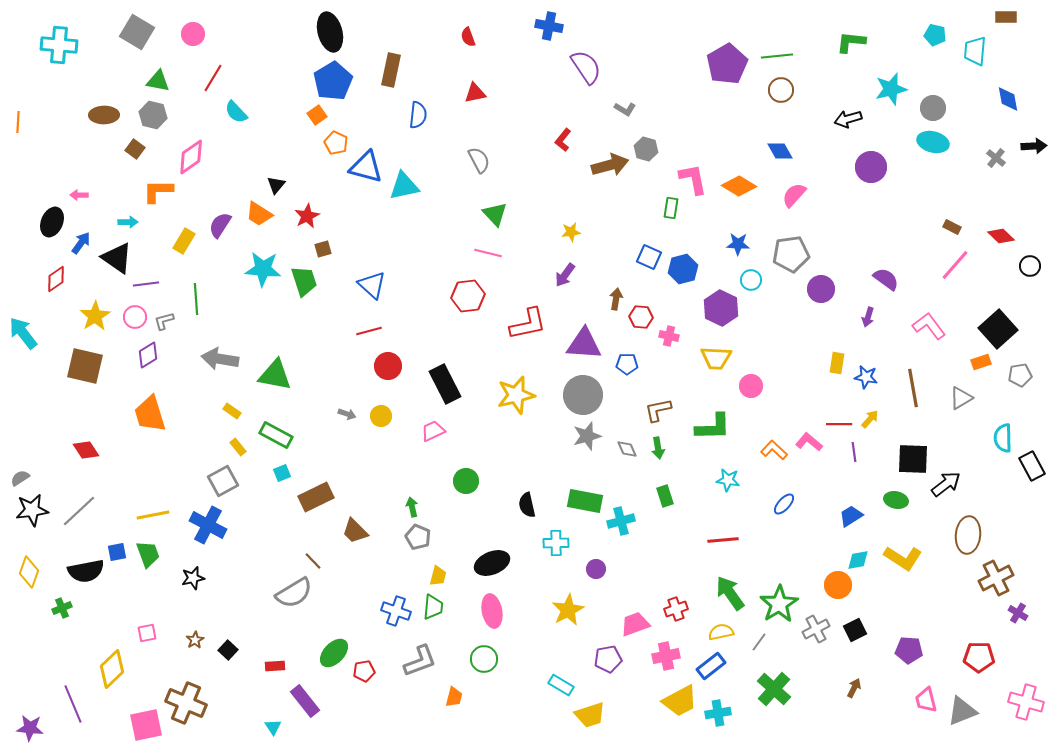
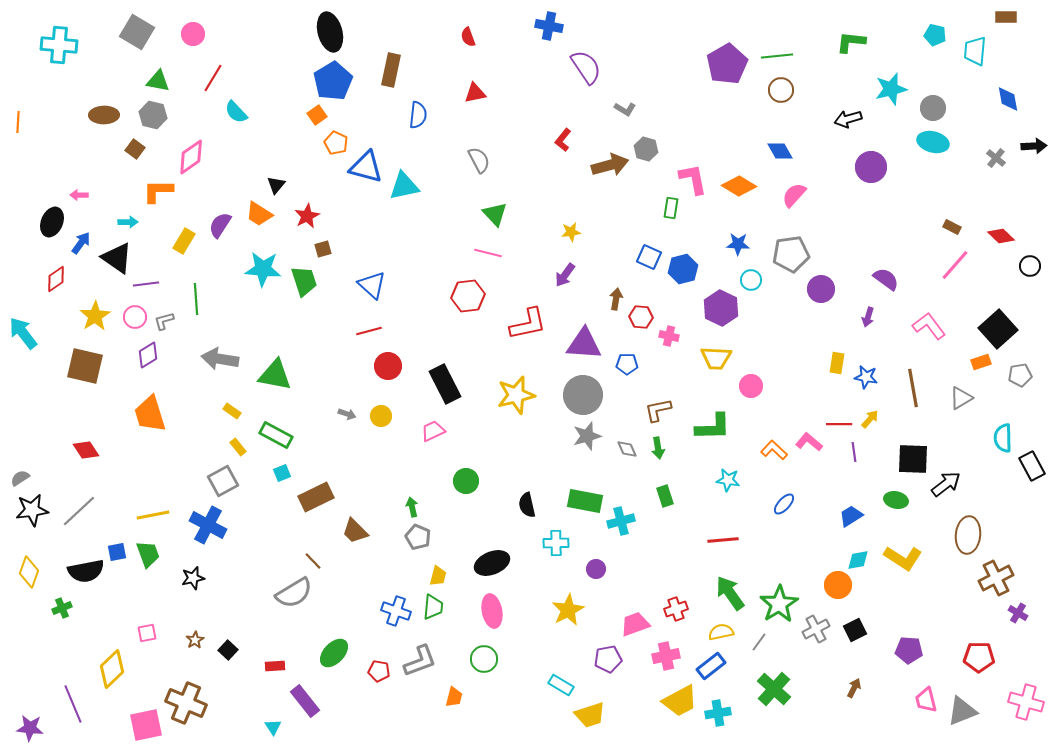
red pentagon at (364, 671): moved 15 px right; rotated 20 degrees clockwise
